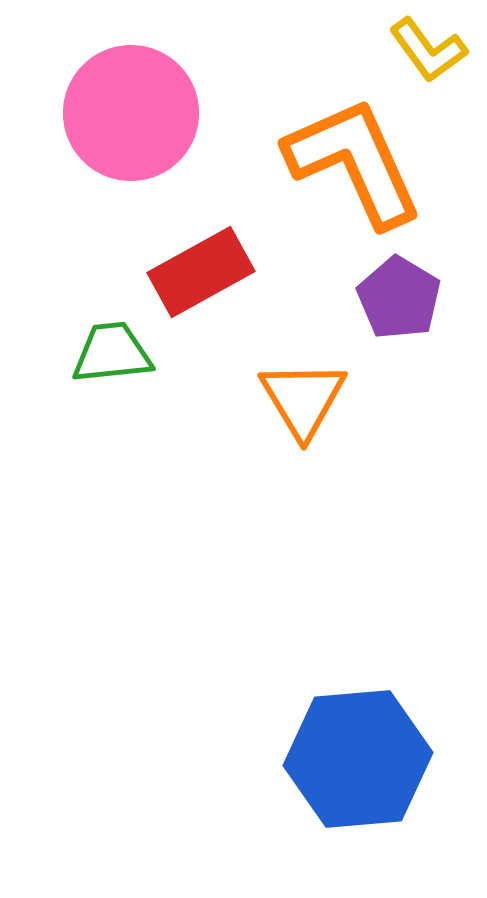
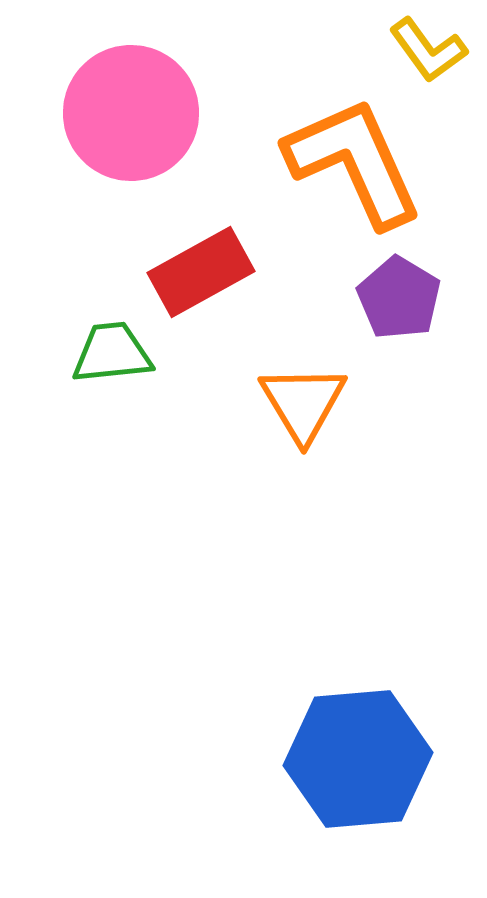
orange triangle: moved 4 px down
